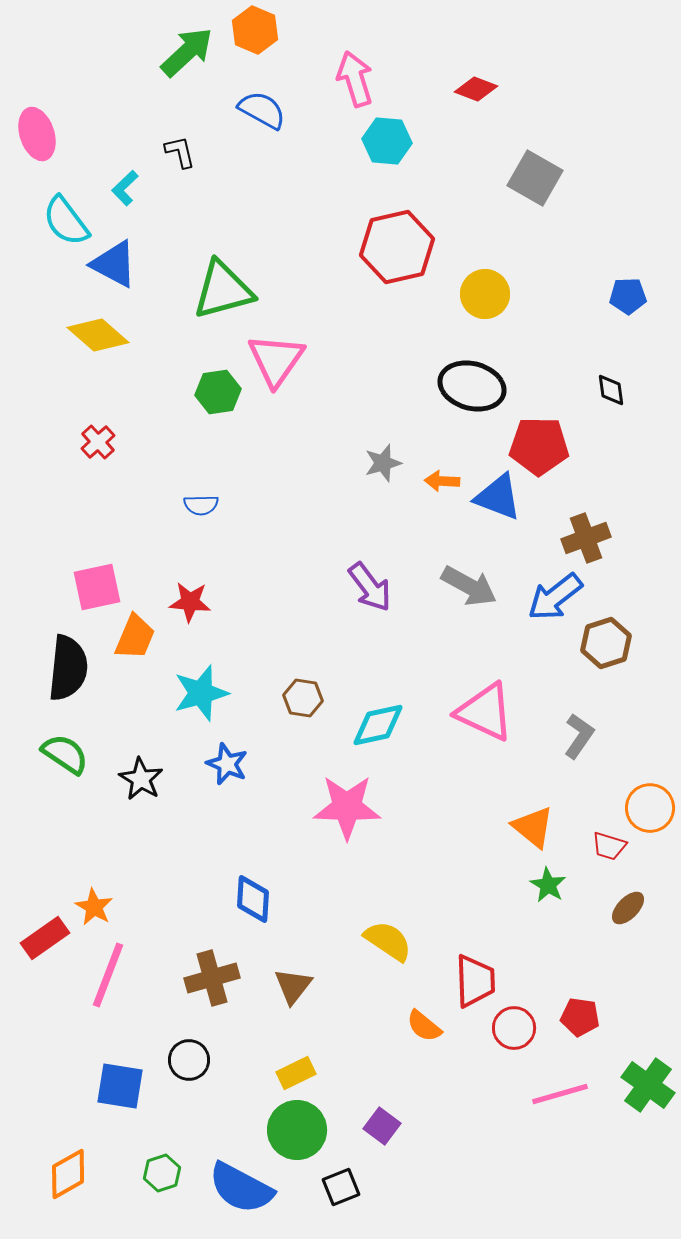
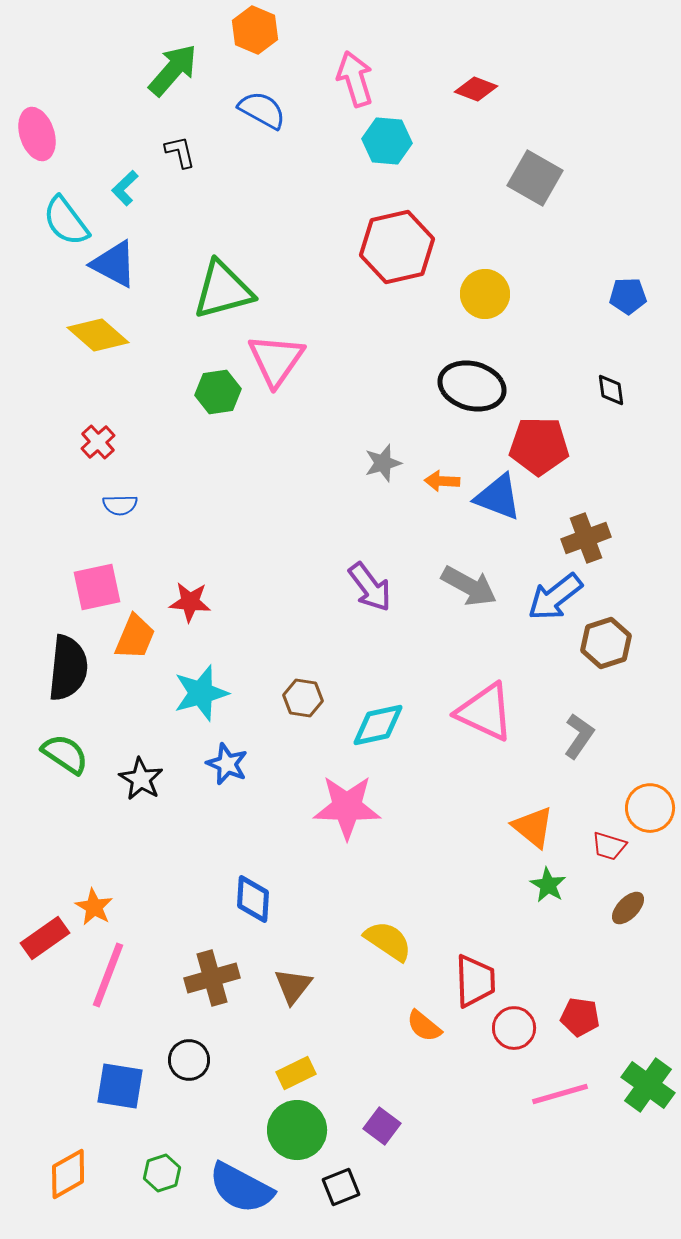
green arrow at (187, 52): moved 14 px left, 18 px down; rotated 6 degrees counterclockwise
blue semicircle at (201, 505): moved 81 px left
